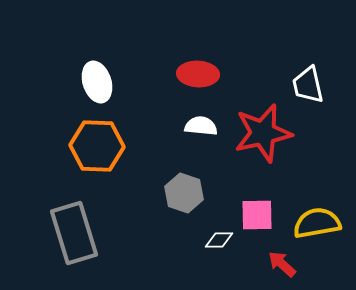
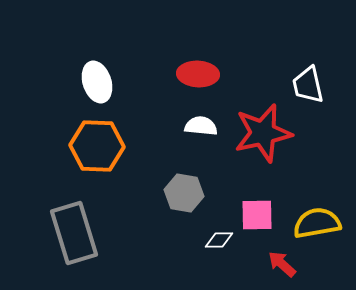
gray hexagon: rotated 9 degrees counterclockwise
